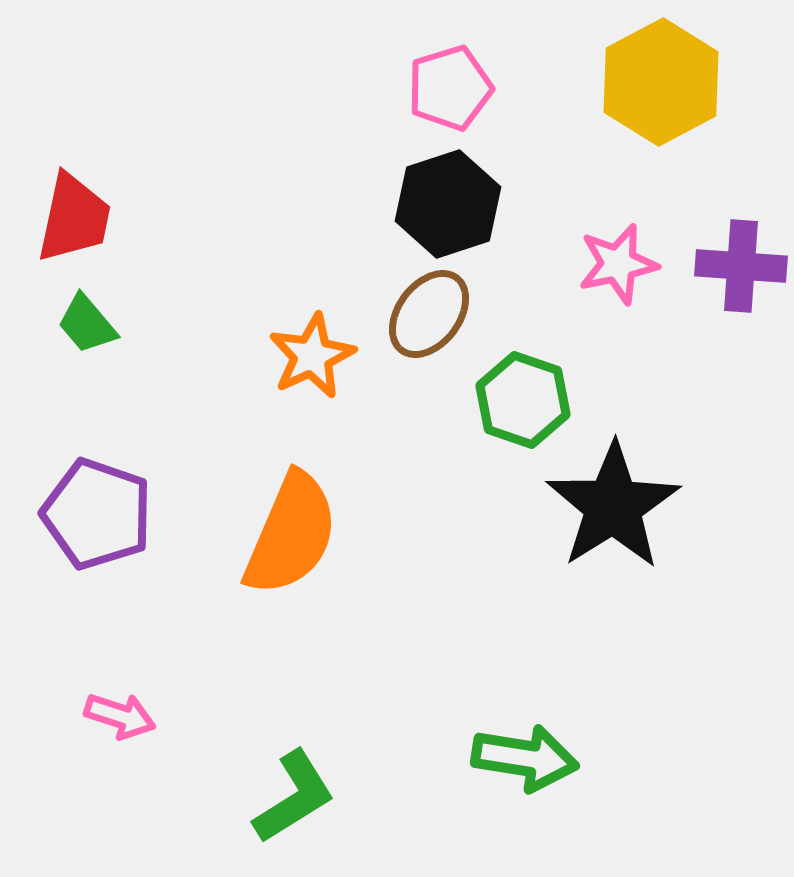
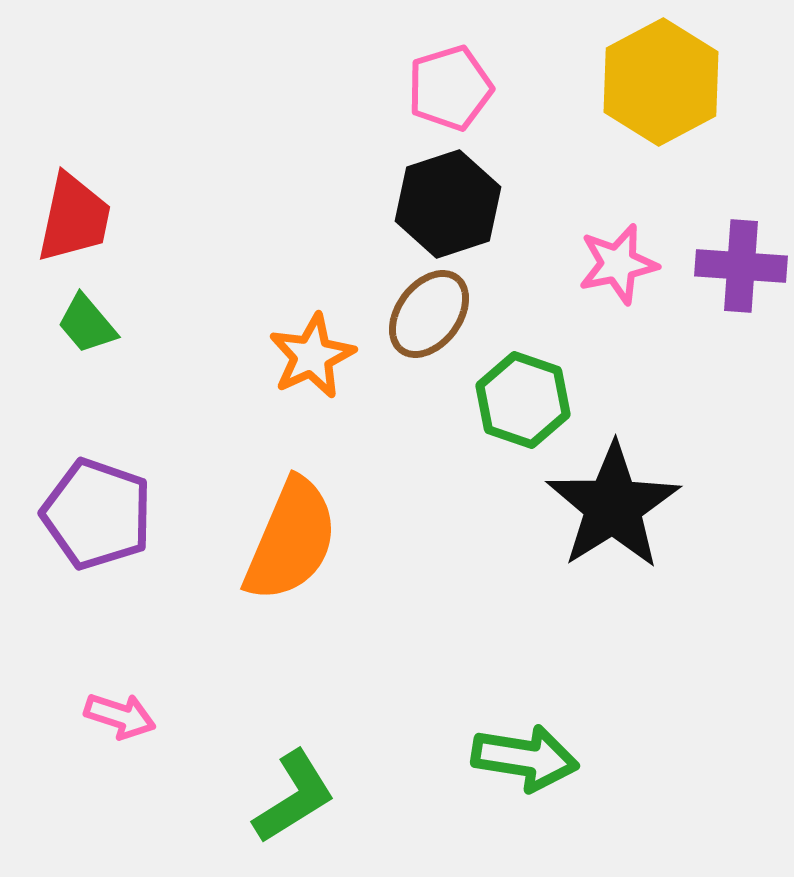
orange semicircle: moved 6 px down
